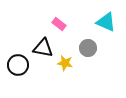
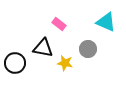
gray circle: moved 1 px down
black circle: moved 3 px left, 2 px up
